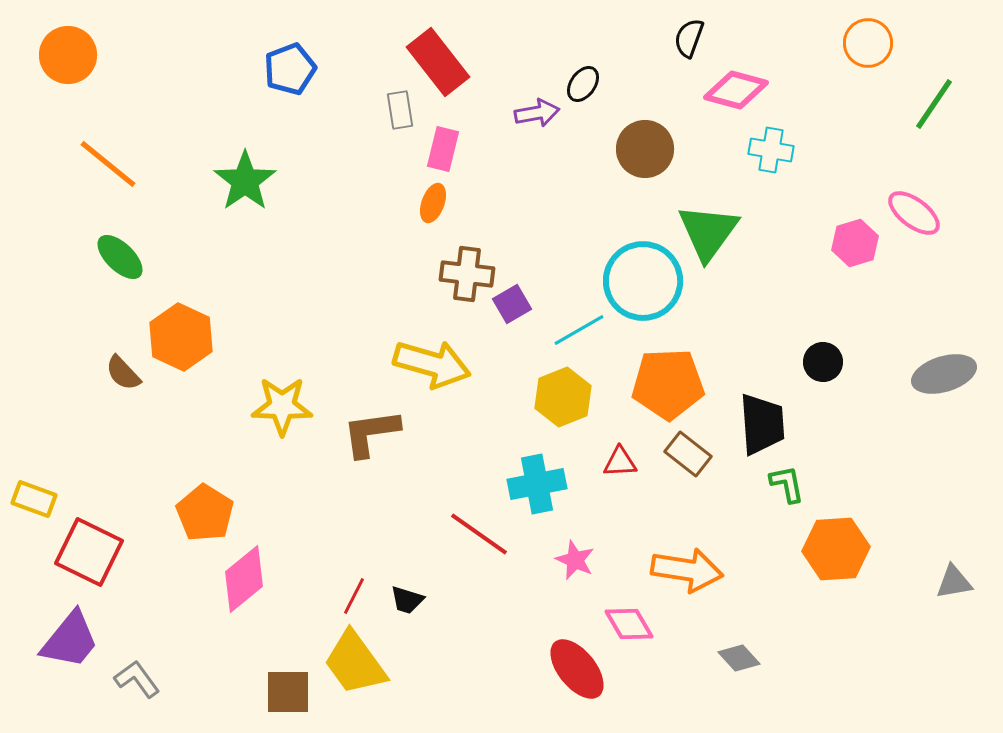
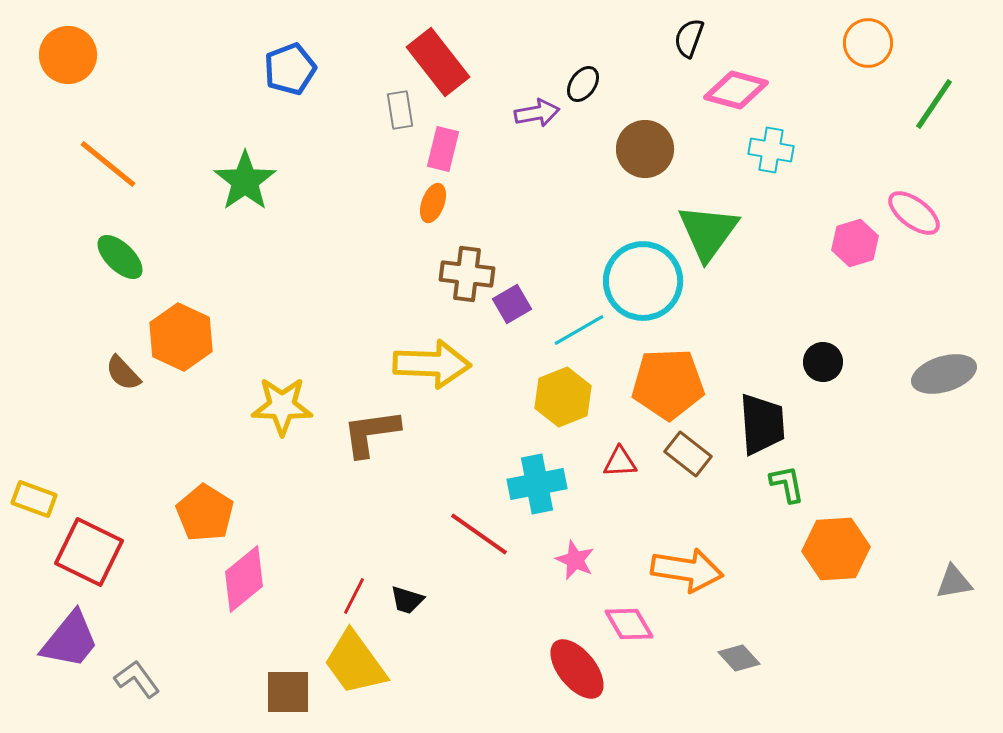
yellow arrow at (432, 364): rotated 14 degrees counterclockwise
